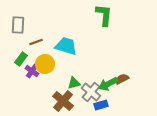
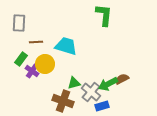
gray rectangle: moved 1 px right, 2 px up
brown line: rotated 16 degrees clockwise
brown cross: rotated 20 degrees counterclockwise
blue rectangle: moved 1 px right, 1 px down
